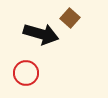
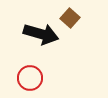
red circle: moved 4 px right, 5 px down
